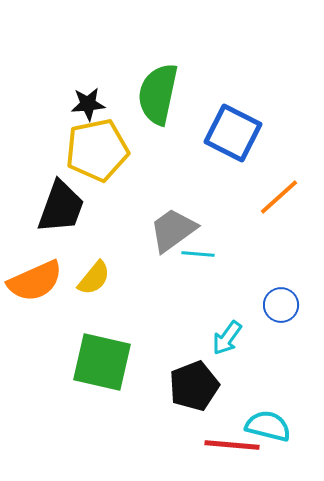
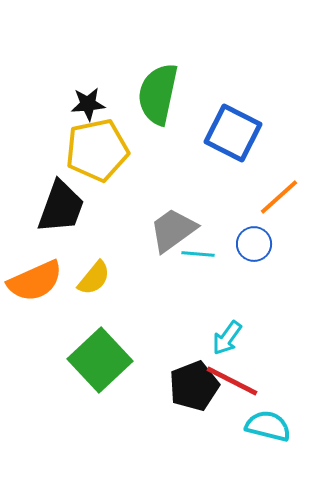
blue circle: moved 27 px left, 61 px up
green square: moved 2 px left, 2 px up; rotated 34 degrees clockwise
red line: moved 64 px up; rotated 22 degrees clockwise
